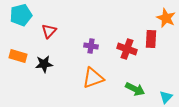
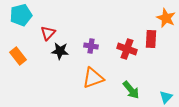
red triangle: moved 1 px left, 2 px down
orange rectangle: rotated 36 degrees clockwise
black star: moved 16 px right, 13 px up; rotated 12 degrees clockwise
green arrow: moved 4 px left, 1 px down; rotated 24 degrees clockwise
